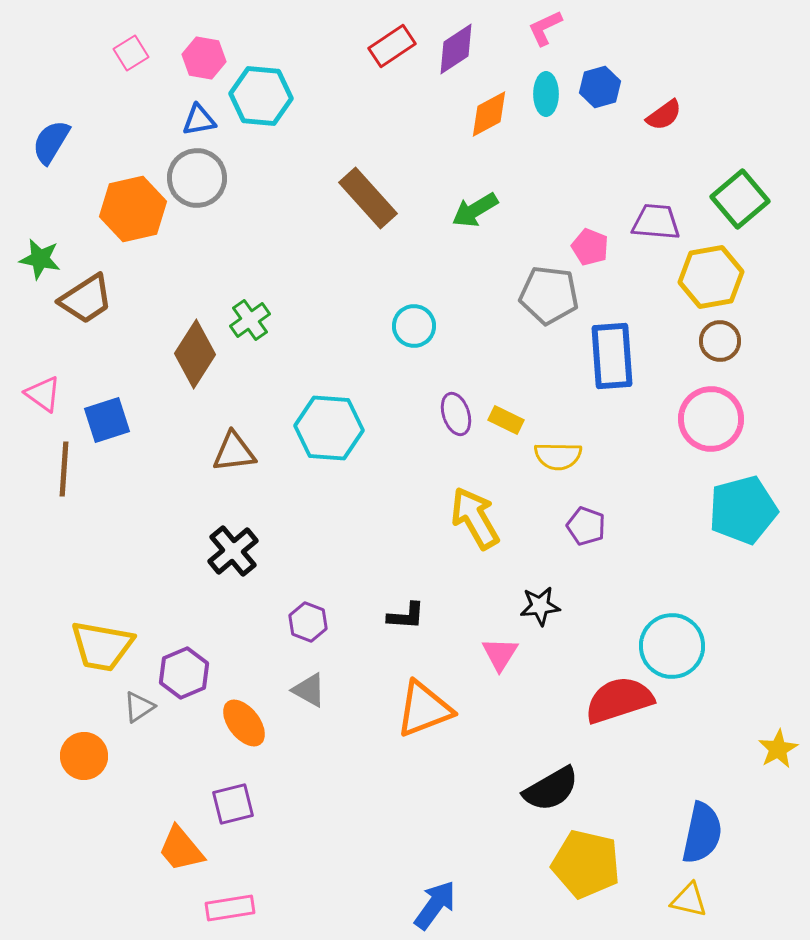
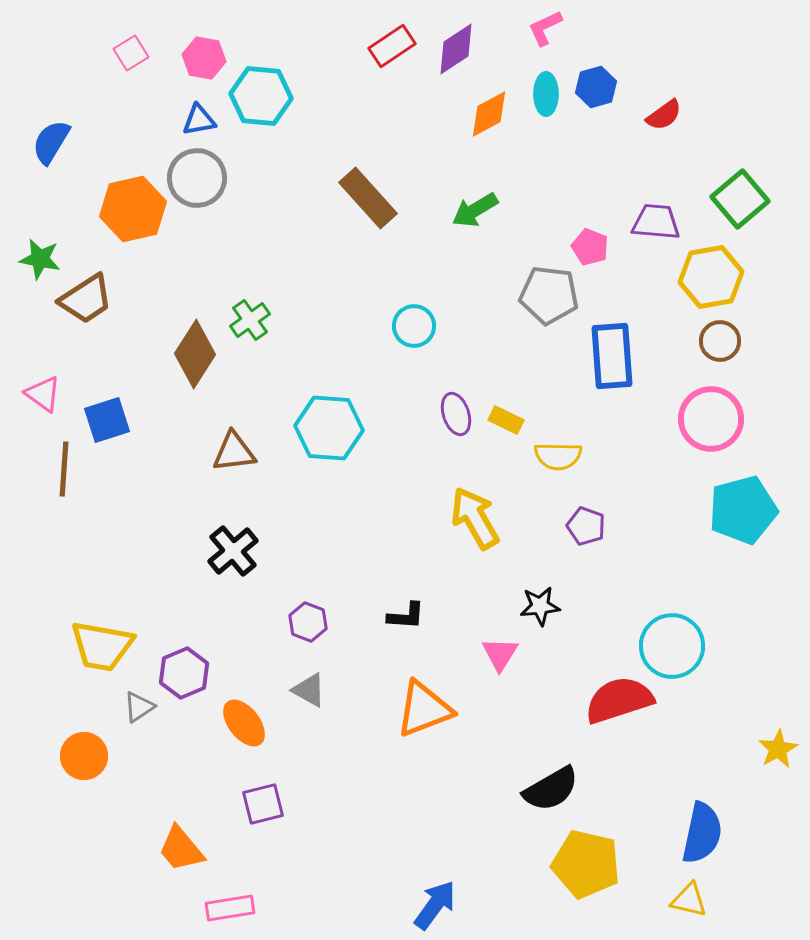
blue hexagon at (600, 87): moved 4 px left
purple square at (233, 804): moved 30 px right
